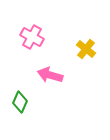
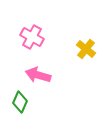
pink arrow: moved 12 px left
